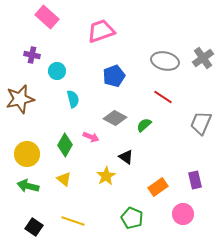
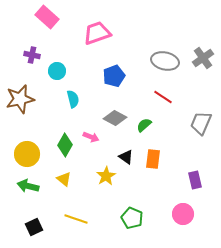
pink trapezoid: moved 4 px left, 2 px down
orange rectangle: moved 5 px left, 28 px up; rotated 48 degrees counterclockwise
yellow line: moved 3 px right, 2 px up
black square: rotated 30 degrees clockwise
